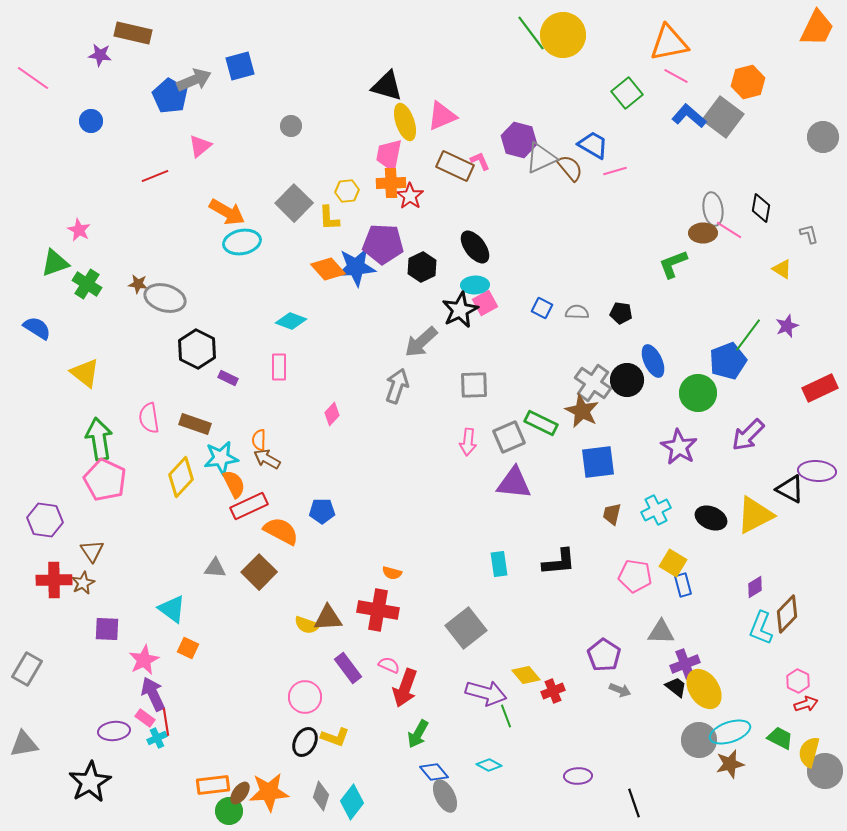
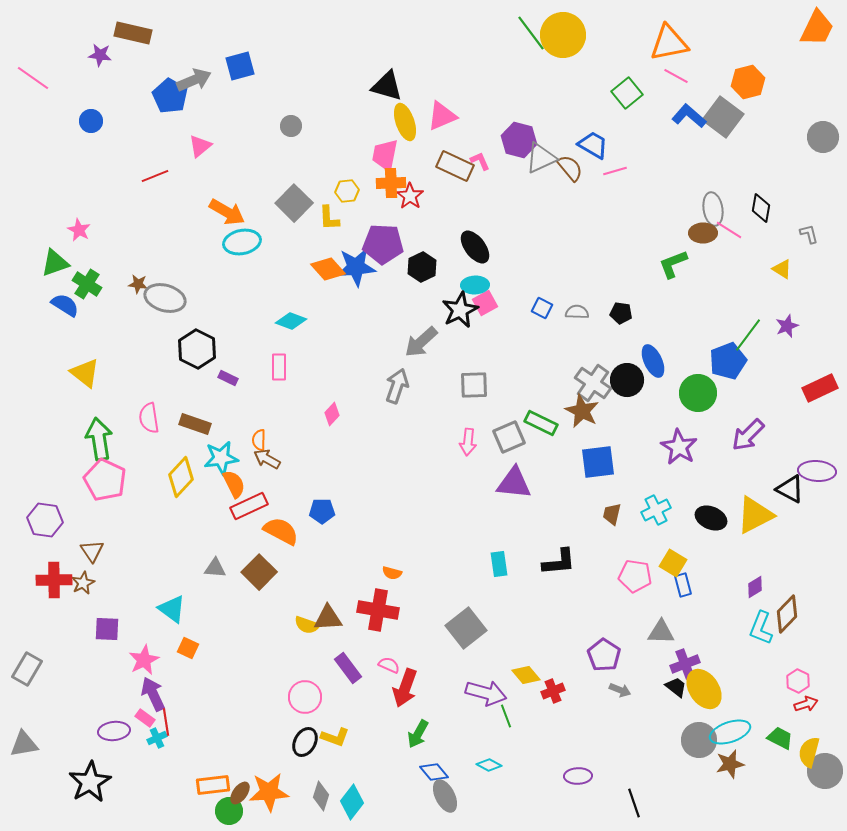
pink trapezoid at (389, 155): moved 4 px left
blue semicircle at (37, 328): moved 28 px right, 23 px up
